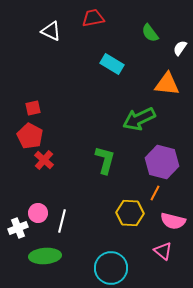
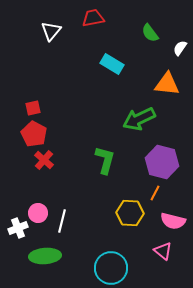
white triangle: rotated 45 degrees clockwise
red pentagon: moved 4 px right, 2 px up
